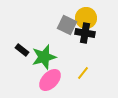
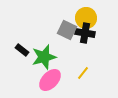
gray square: moved 5 px down
